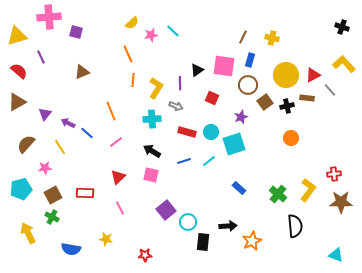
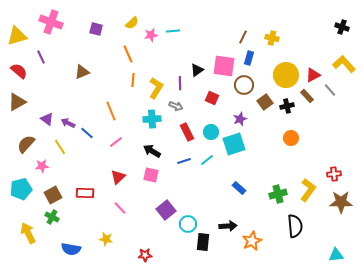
pink cross at (49, 17): moved 2 px right, 5 px down; rotated 25 degrees clockwise
cyan line at (173, 31): rotated 48 degrees counterclockwise
purple square at (76, 32): moved 20 px right, 3 px up
blue rectangle at (250, 60): moved 1 px left, 2 px up
brown circle at (248, 85): moved 4 px left
brown rectangle at (307, 98): moved 2 px up; rotated 40 degrees clockwise
purple triangle at (45, 114): moved 2 px right, 5 px down; rotated 32 degrees counterclockwise
purple star at (241, 117): moved 1 px left, 2 px down
red rectangle at (187, 132): rotated 48 degrees clockwise
cyan line at (209, 161): moved 2 px left, 1 px up
pink star at (45, 168): moved 3 px left, 2 px up
green cross at (278, 194): rotated 36 degrees clockwise
pink line at (120, 208): rotated 16 degrees counterclockwise
cyan circle at (188, 222): moved 2 px down
cyan triangle at (336, 255): rotated 28 degrees counterclockwise
